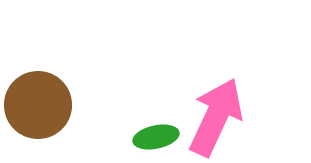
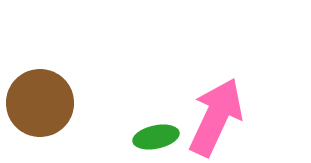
brown circle: moved 2 px right, 2 px up
